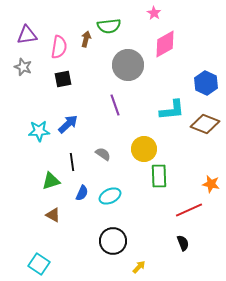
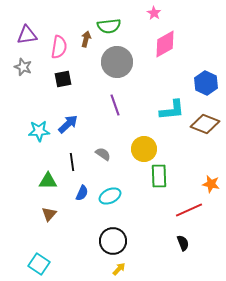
gray circle: moved 11 px left, 3 px up
green triangle: moved 3 px left; rotated 18 degrees clockwise
brown triangle: moved 4 px left, 1 px up; rotated 42 degrees clockwise
yellow arrow: moved 20 px left, 2 px down
